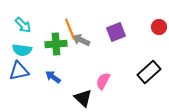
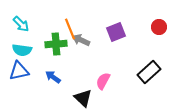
cyan arrow: moved 2 px left, 1 px up
